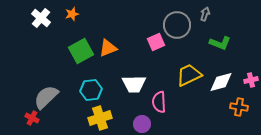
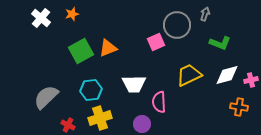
white diamond: moved 6 px right, 7 px up
red cross: moved 36 px right, 7 px down
